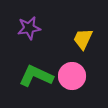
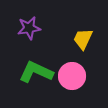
green L-shape: moved 4 px up
